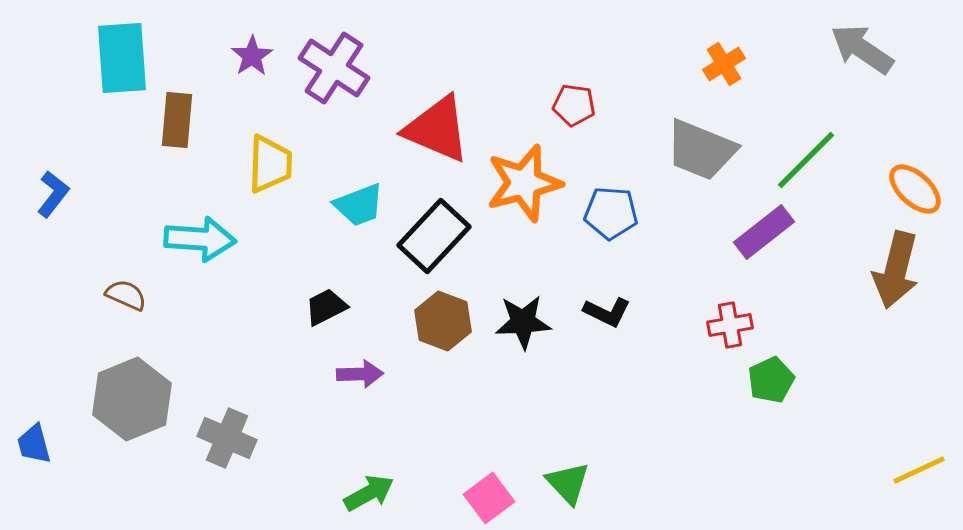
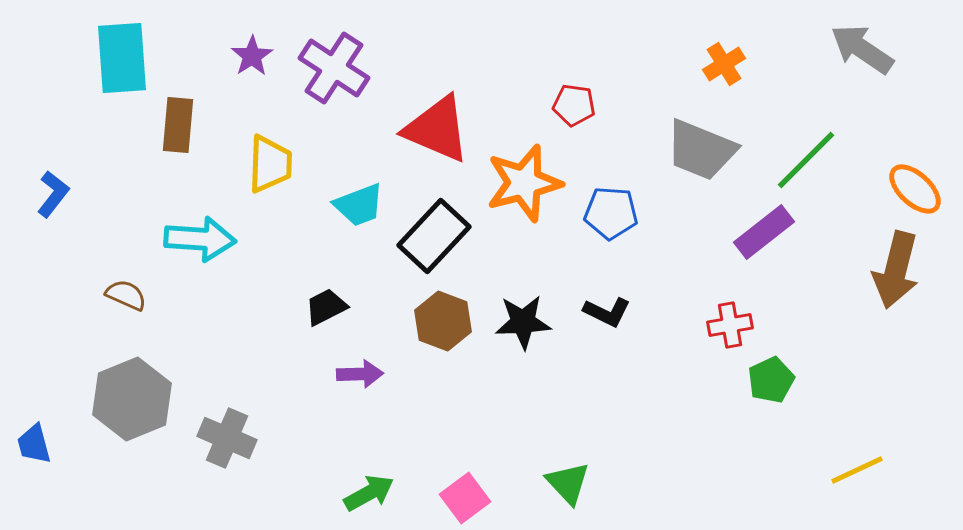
brown rectangle: moved 1 px right, 5 px down
yellow line: moved 62 px left
pink square: moved 24 px left
